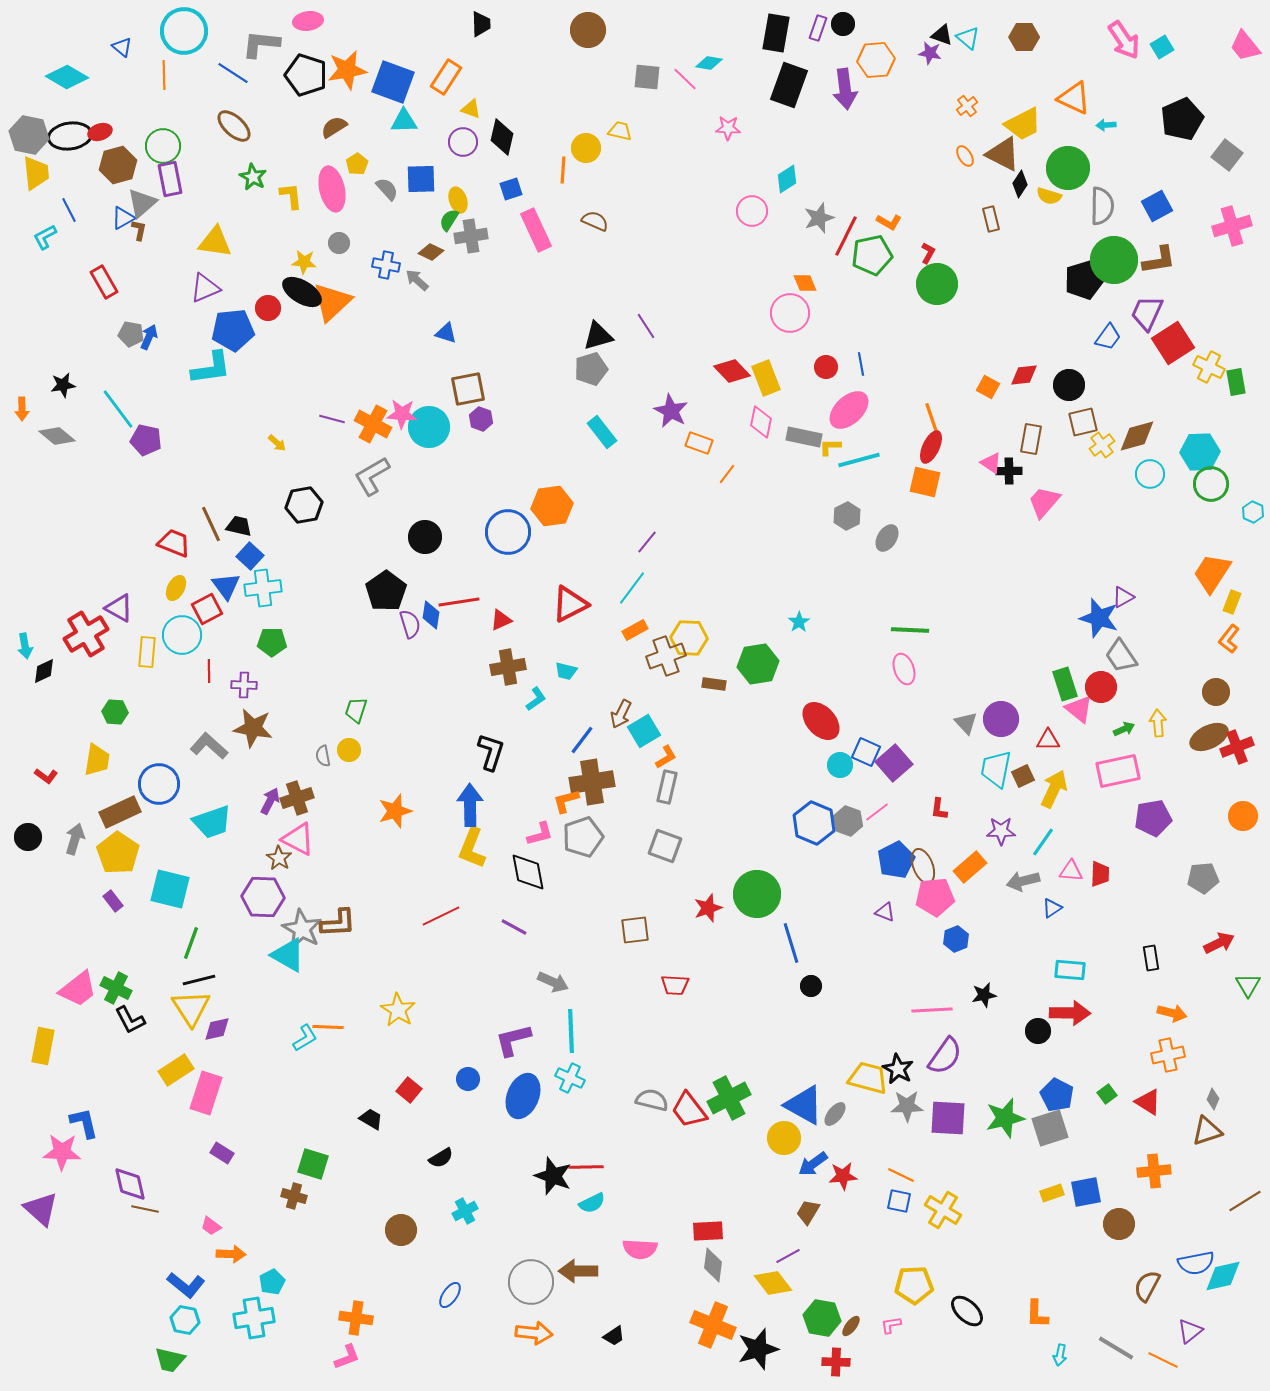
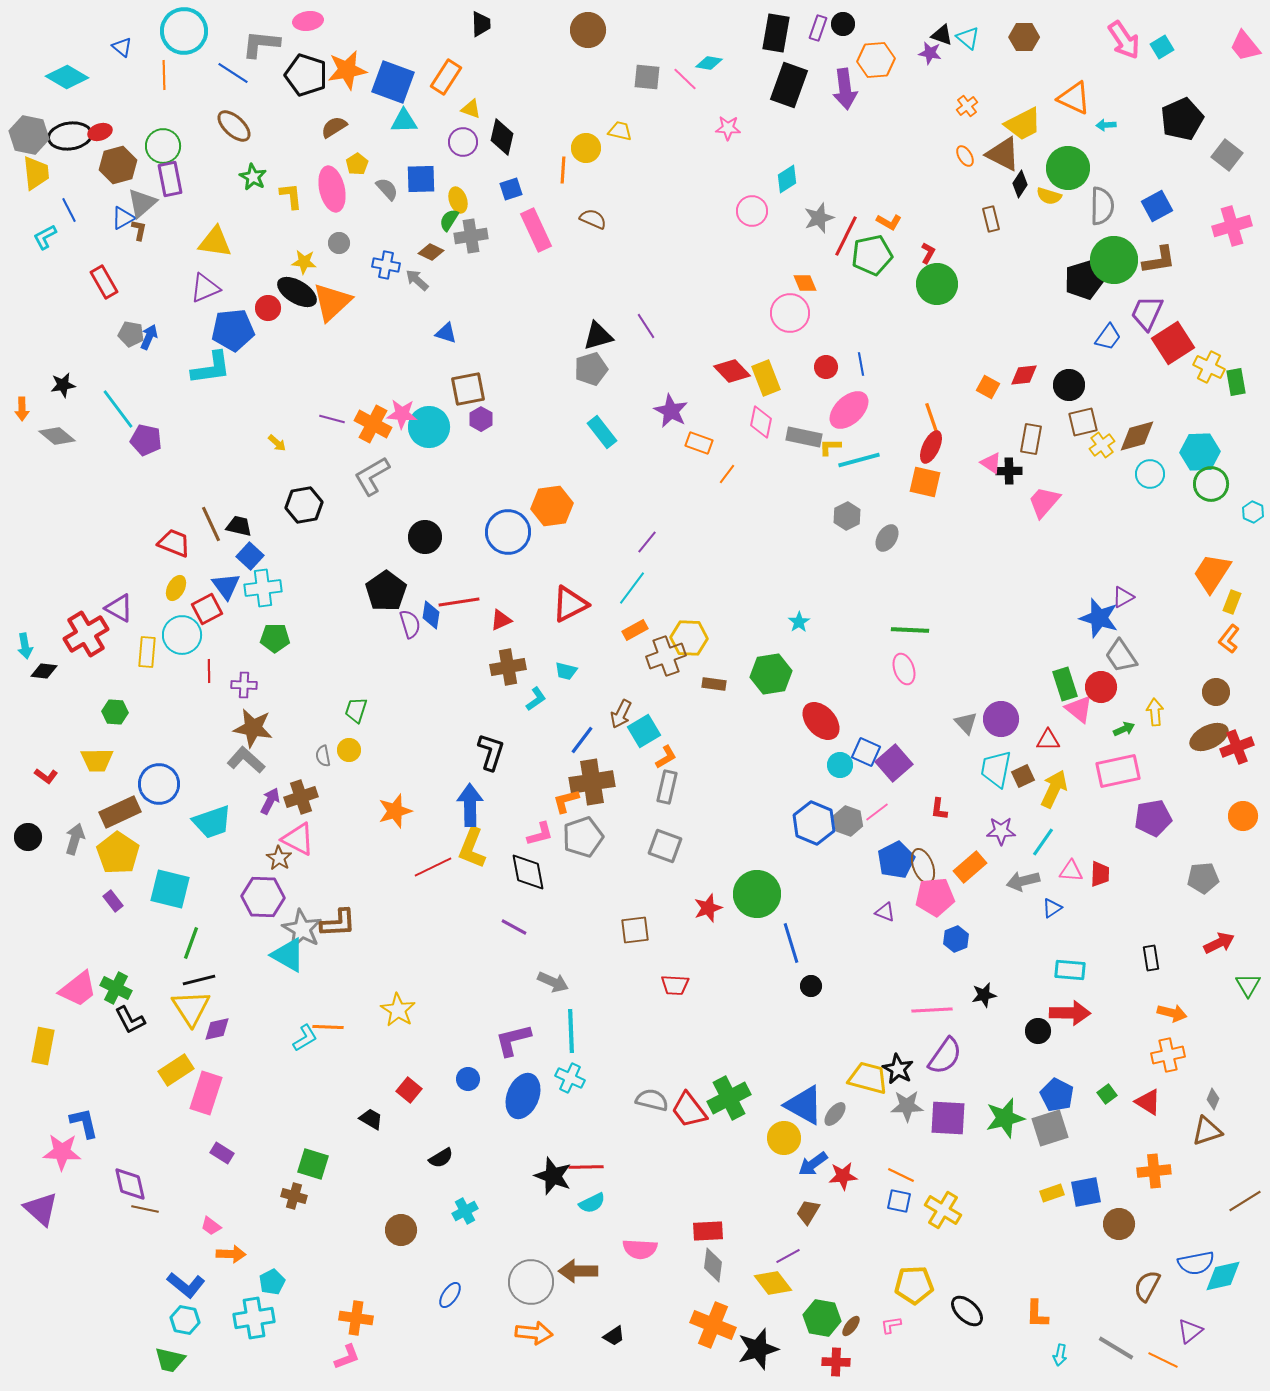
brown semicircle at (595, 221): moved 2 px left, 2 px up
black ellipse at (302, 292): moved 5 px left
purple hexagon at (481, 419): rotated 10 degrees clockwise
green pentagon at (272, 642): moved 3 px right, 4 px up
green hexagon at (758, 664): moved 13 px right, 10 px down
black diamond at (44, 671): rotated 32 degrees clockwise
yellow arrow at (1158, 723): moved 3 px left, 11 px up
gray L-shape at (209, 746): moved 37 px right, 14 px down
yellow trapezoid at (97, 760): rotated 80 degrees clockwise
brown cross at (297, 798): moved 4 px right, 1 px up
red line at (441, 916): moved 8 px left, 49 px up
